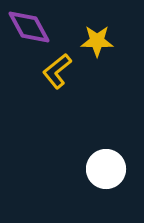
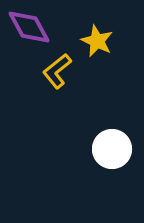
yellow star: rotated 24 degrees clockwise
white circle: moved 6 px right, 20 px up
